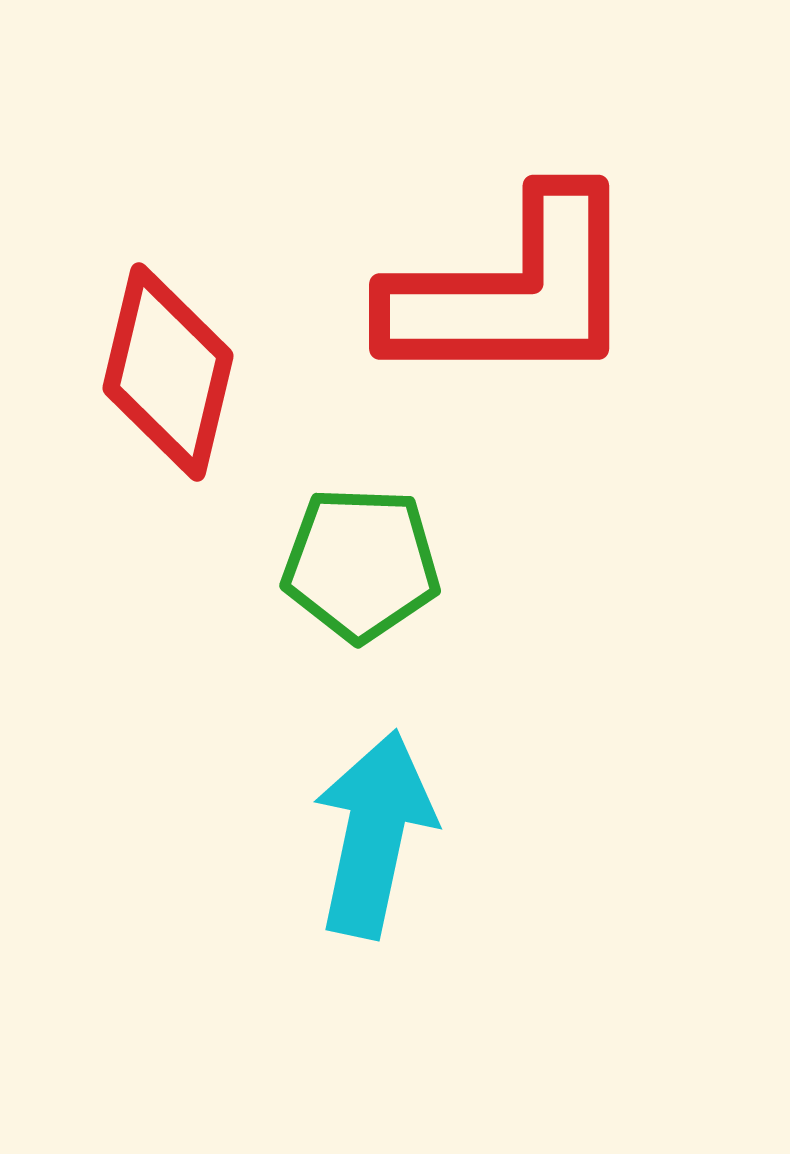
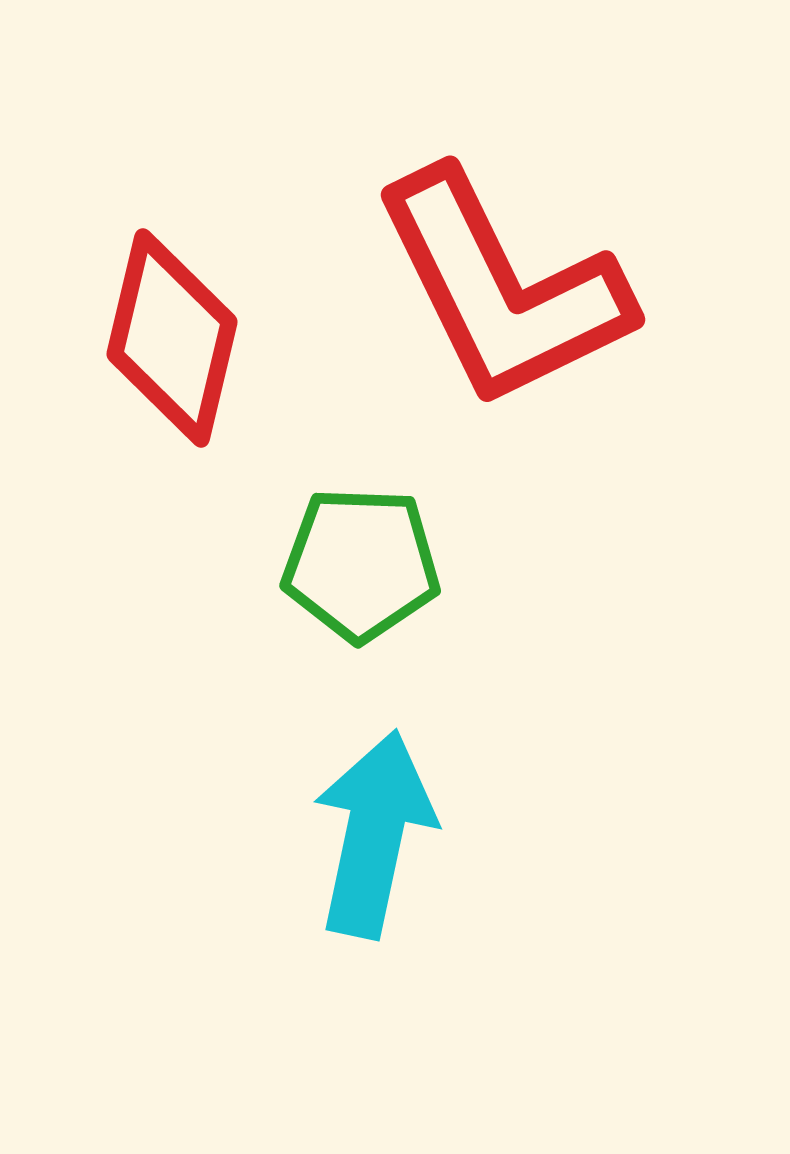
red L-shape: moved 11 px left, 2 px up; rotated 64 degrees clockwise
red diamond: moved 4 px right, 34 px up
